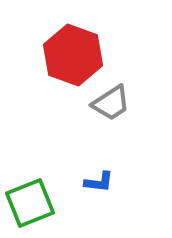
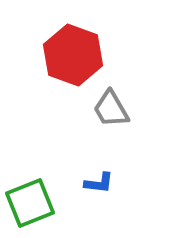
gray trapezoid: moved 6 px down; rotated 93 degrees clockwise
blue L-shape: moved 1 px down
